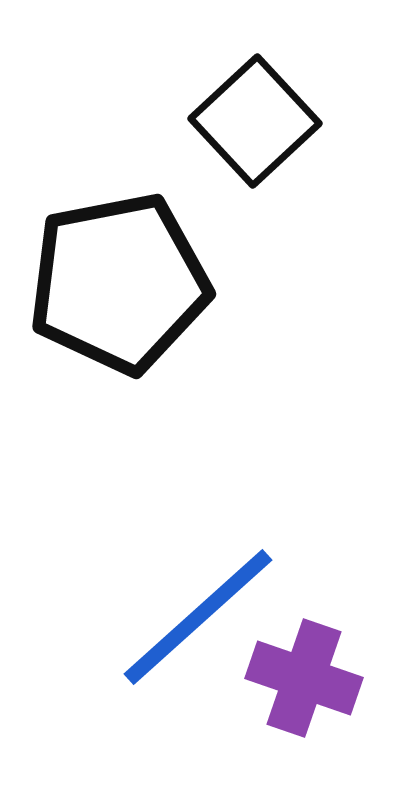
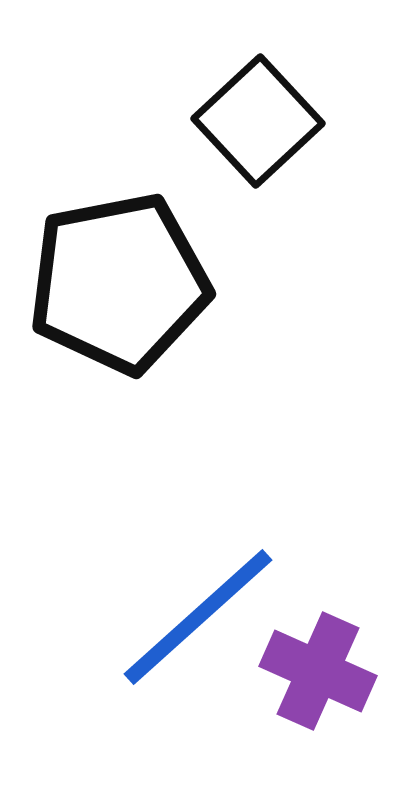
black square: moved 3 px right
purple cross: moved 14 px right, 7 px up; rotated 5 degrees clockwise
